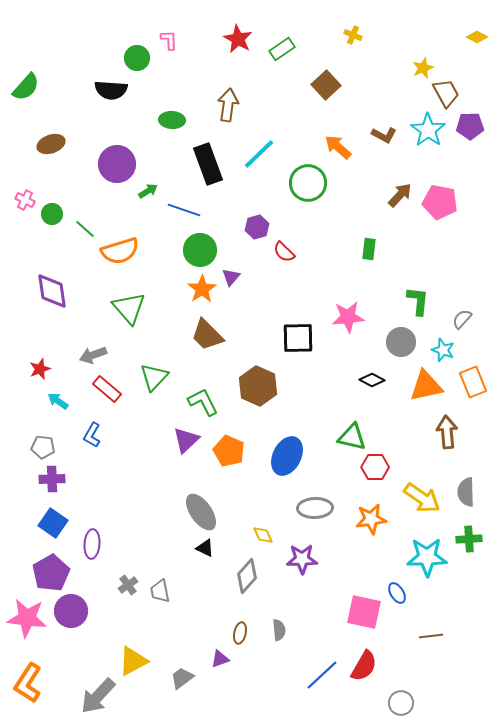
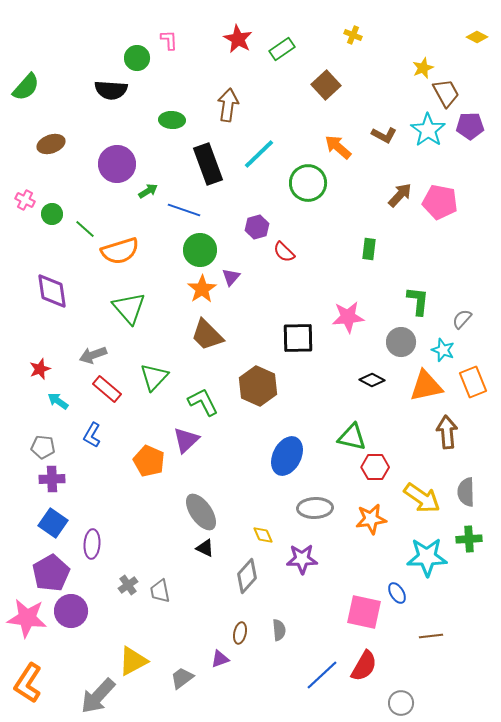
orange pentagon at (229, 451): moved 80 px left, 10 px down
